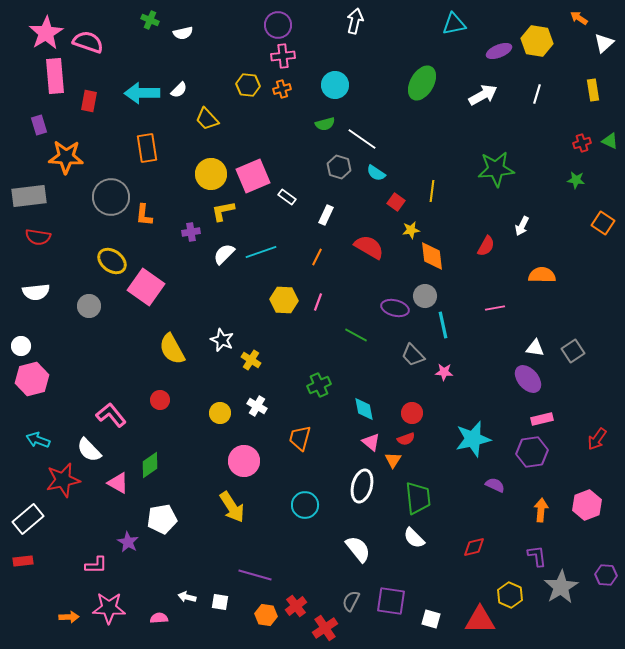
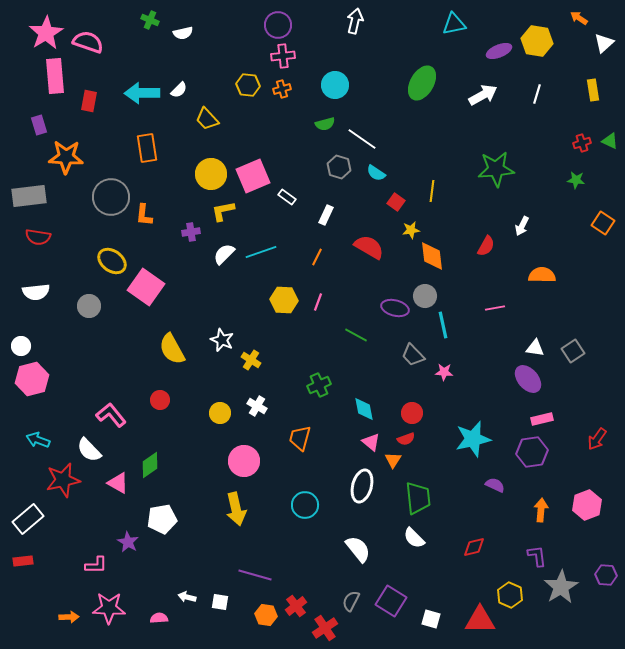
yellow arrow at (232, 507): moved 4 px right, 2 px down; rotated 20 degrees clockwise
purple square at (391, 601): rotated 24 degrees clockwise
